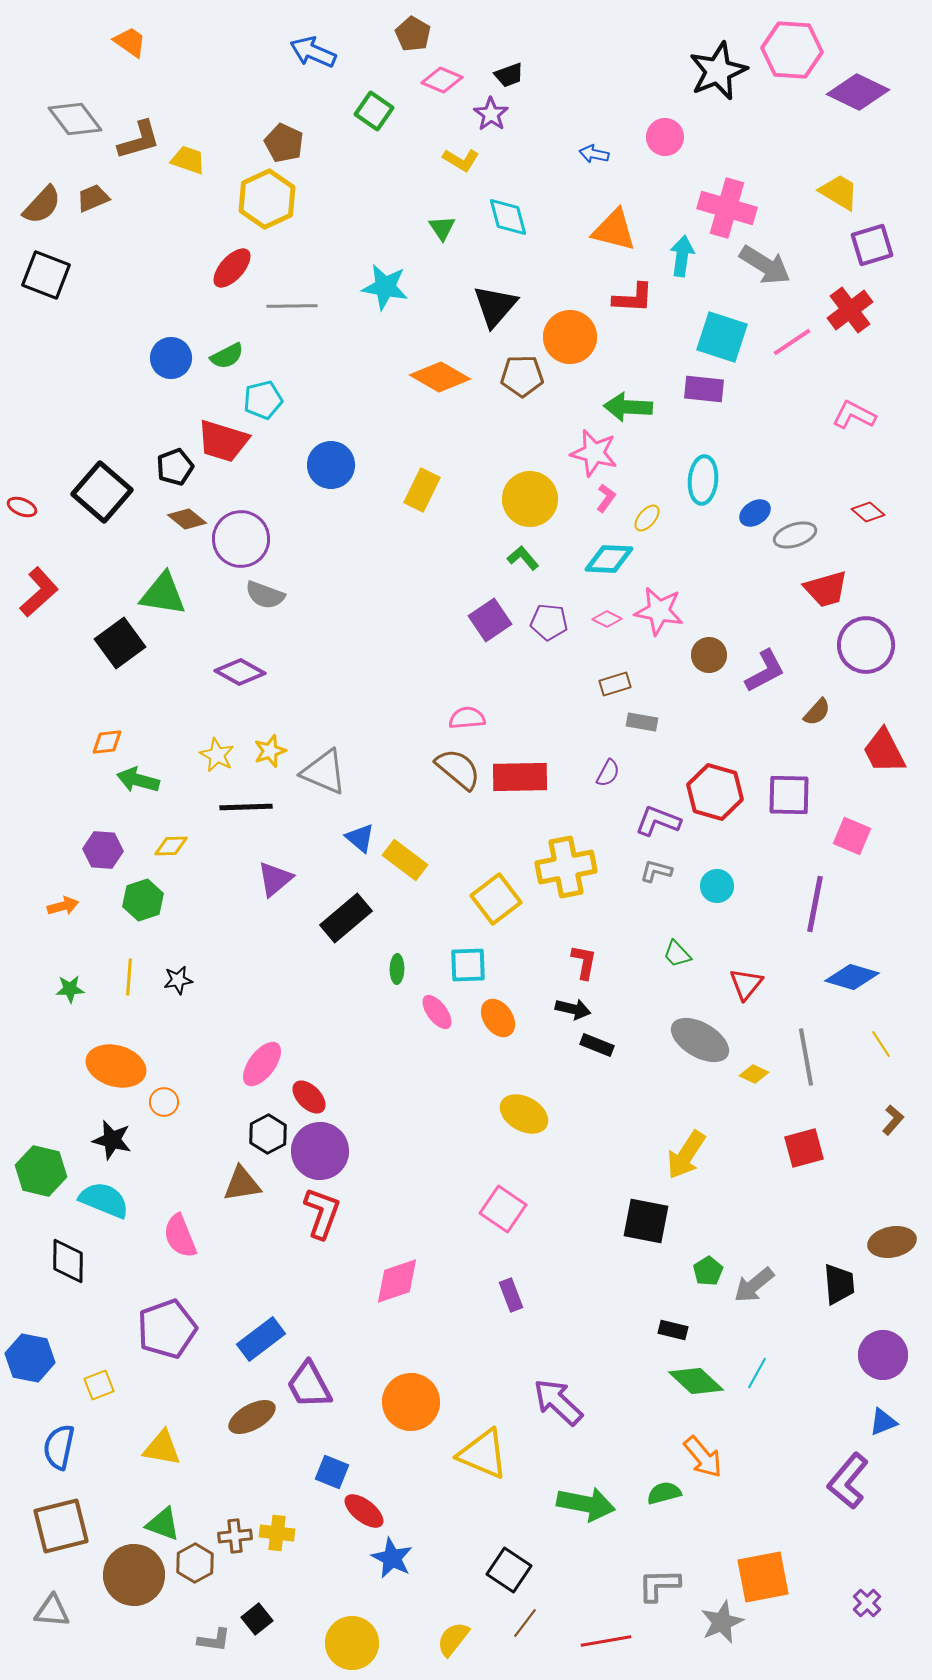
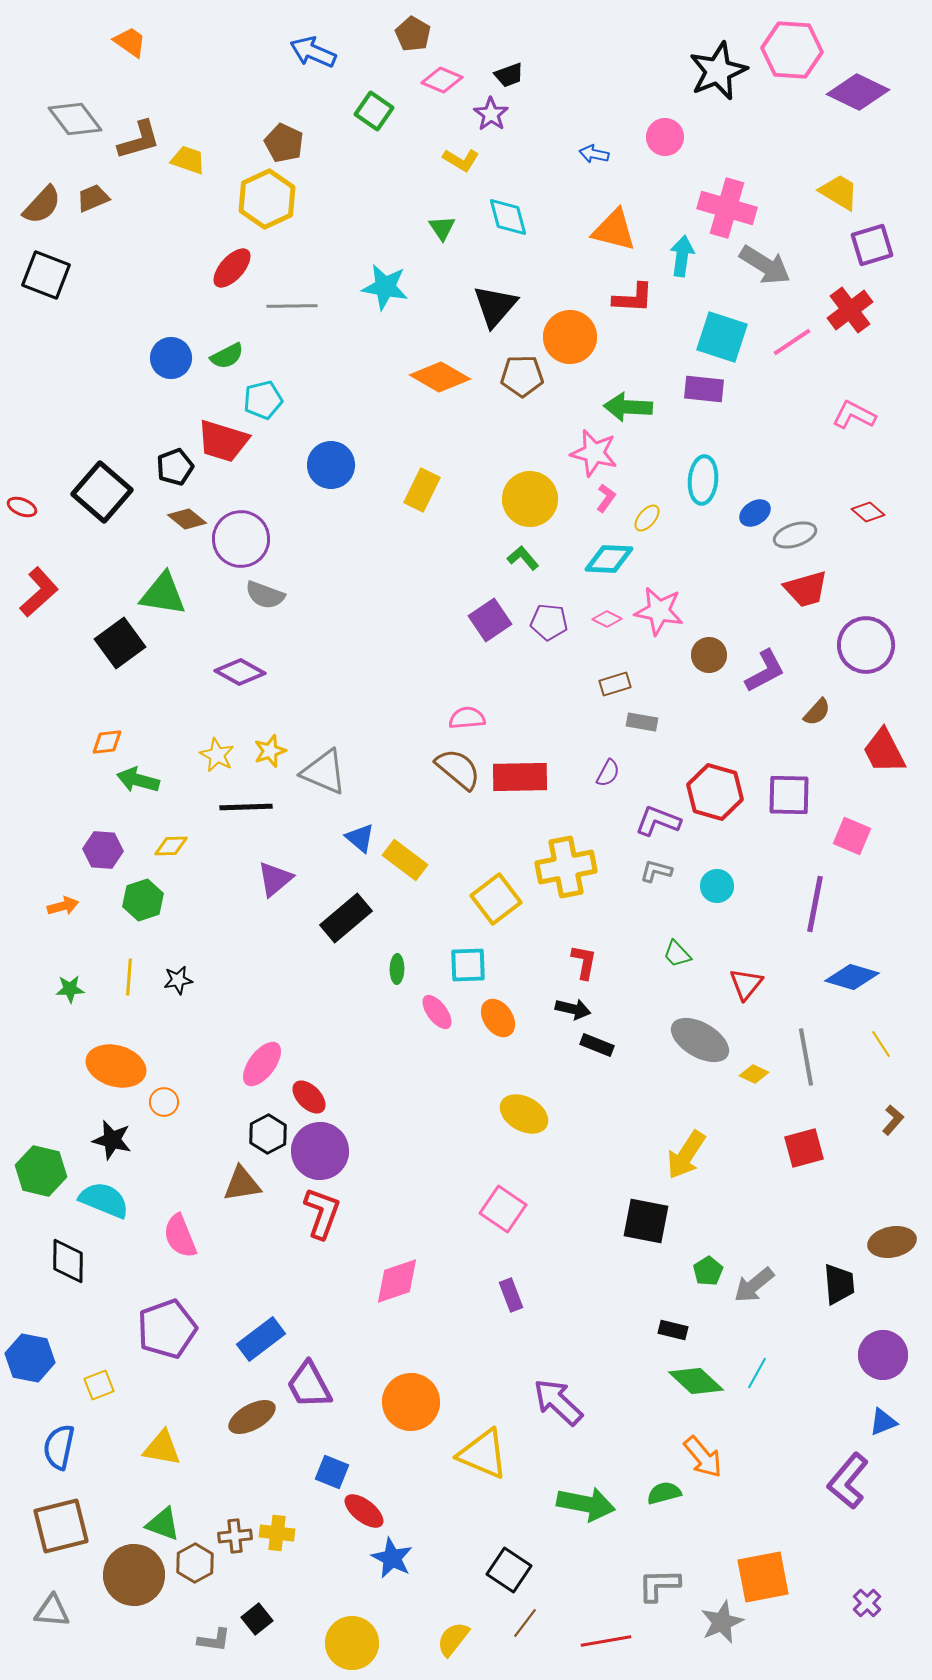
red trapezoid at (826, 589): moved 20 px left
